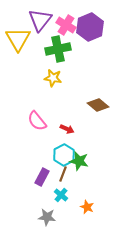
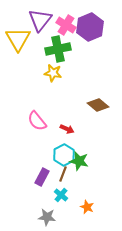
yellow star: moved 5 px up
